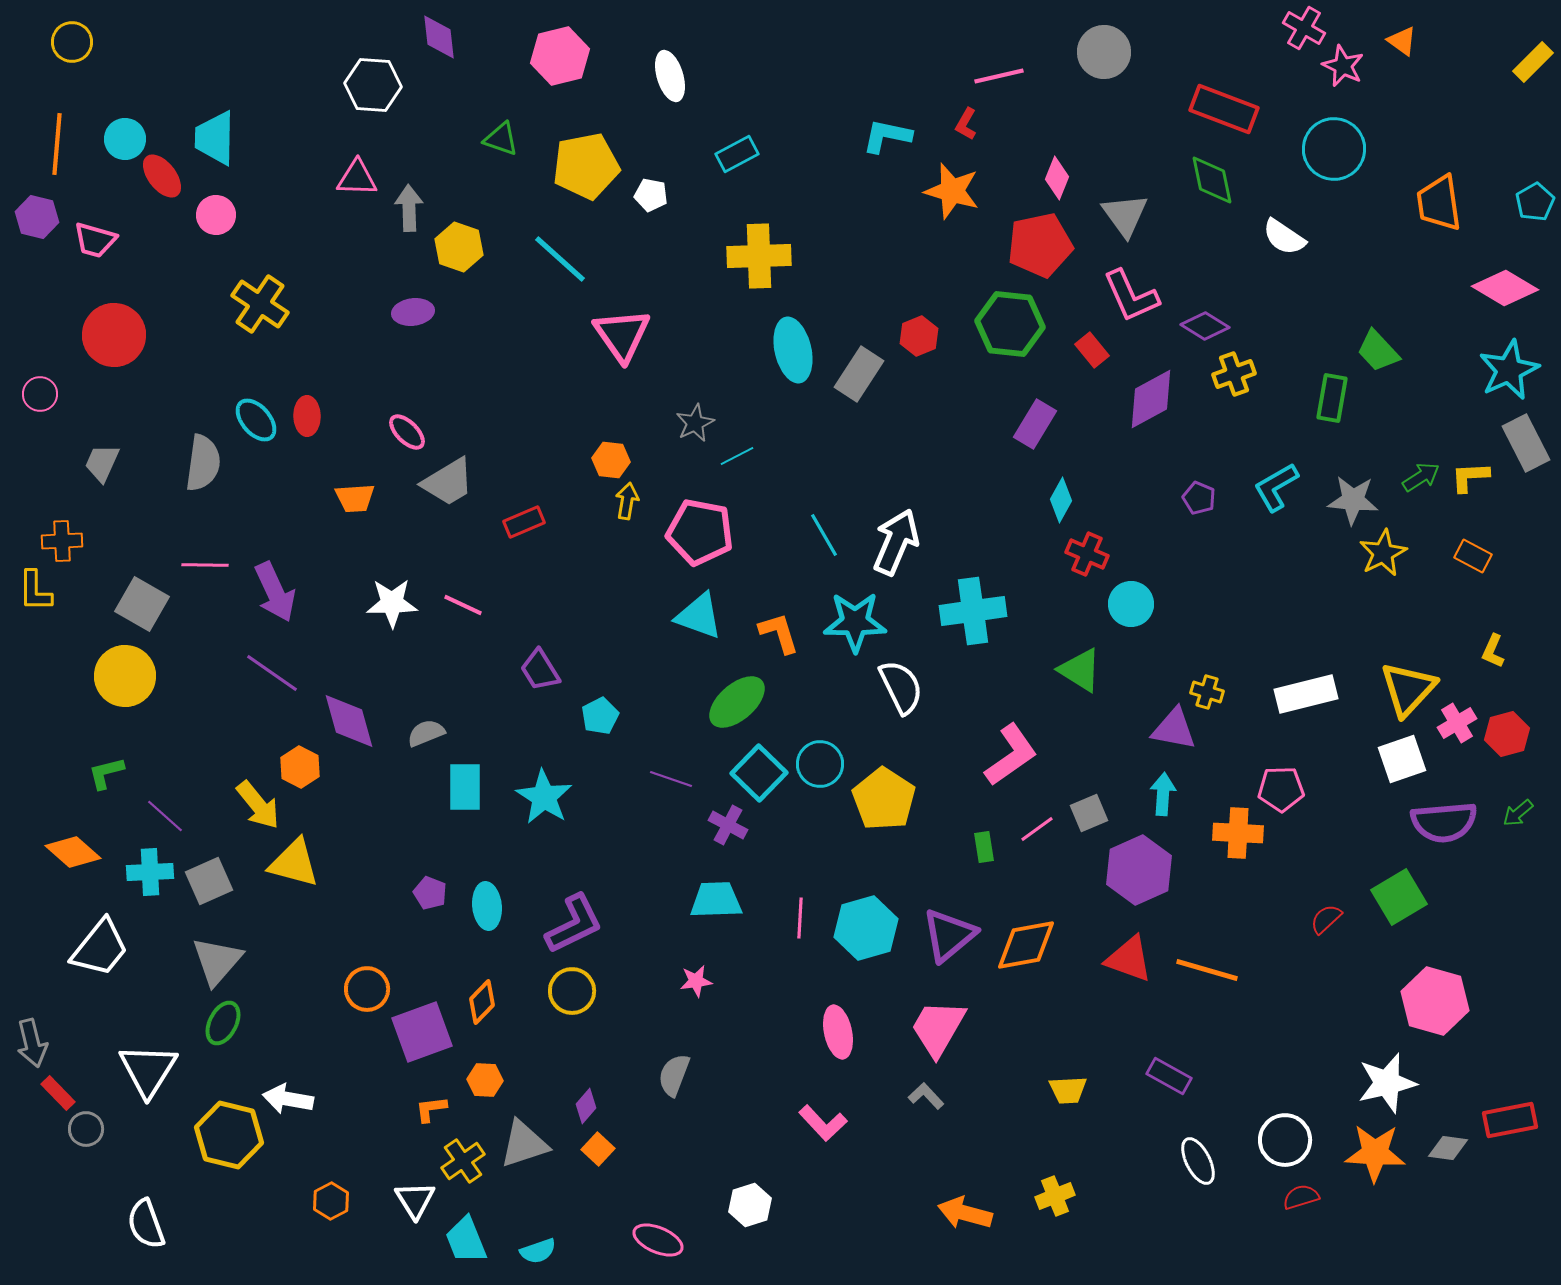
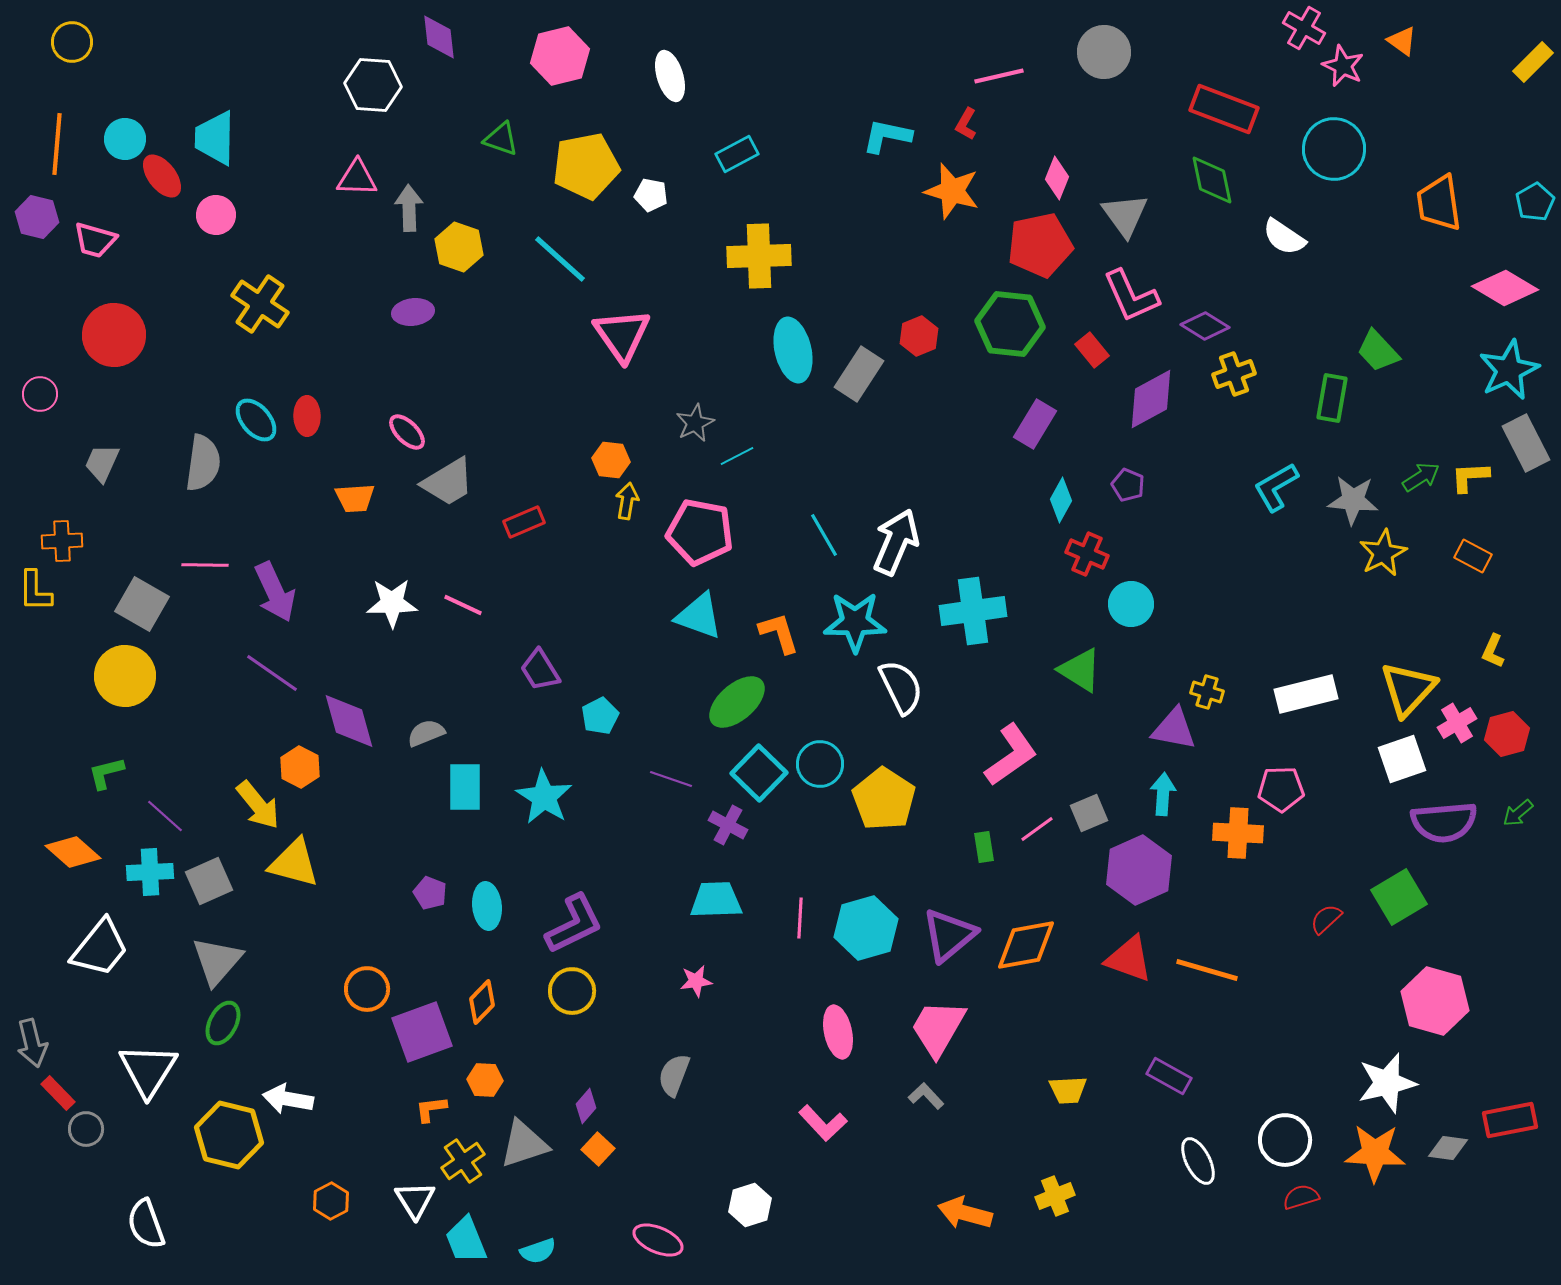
purple pentagon at (1199, 498): moved 71 px left, 13 px up
